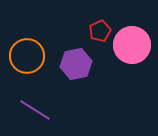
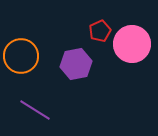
pink circle: moved 1 px up
orange circle: moved 6 px left
